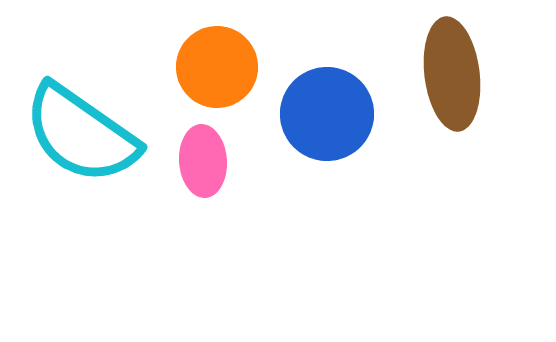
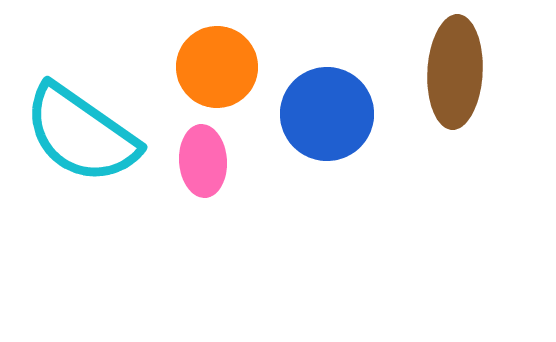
brown ellipse: moved 3 px right, 2 px up; rotated 10 degrees clockwise
